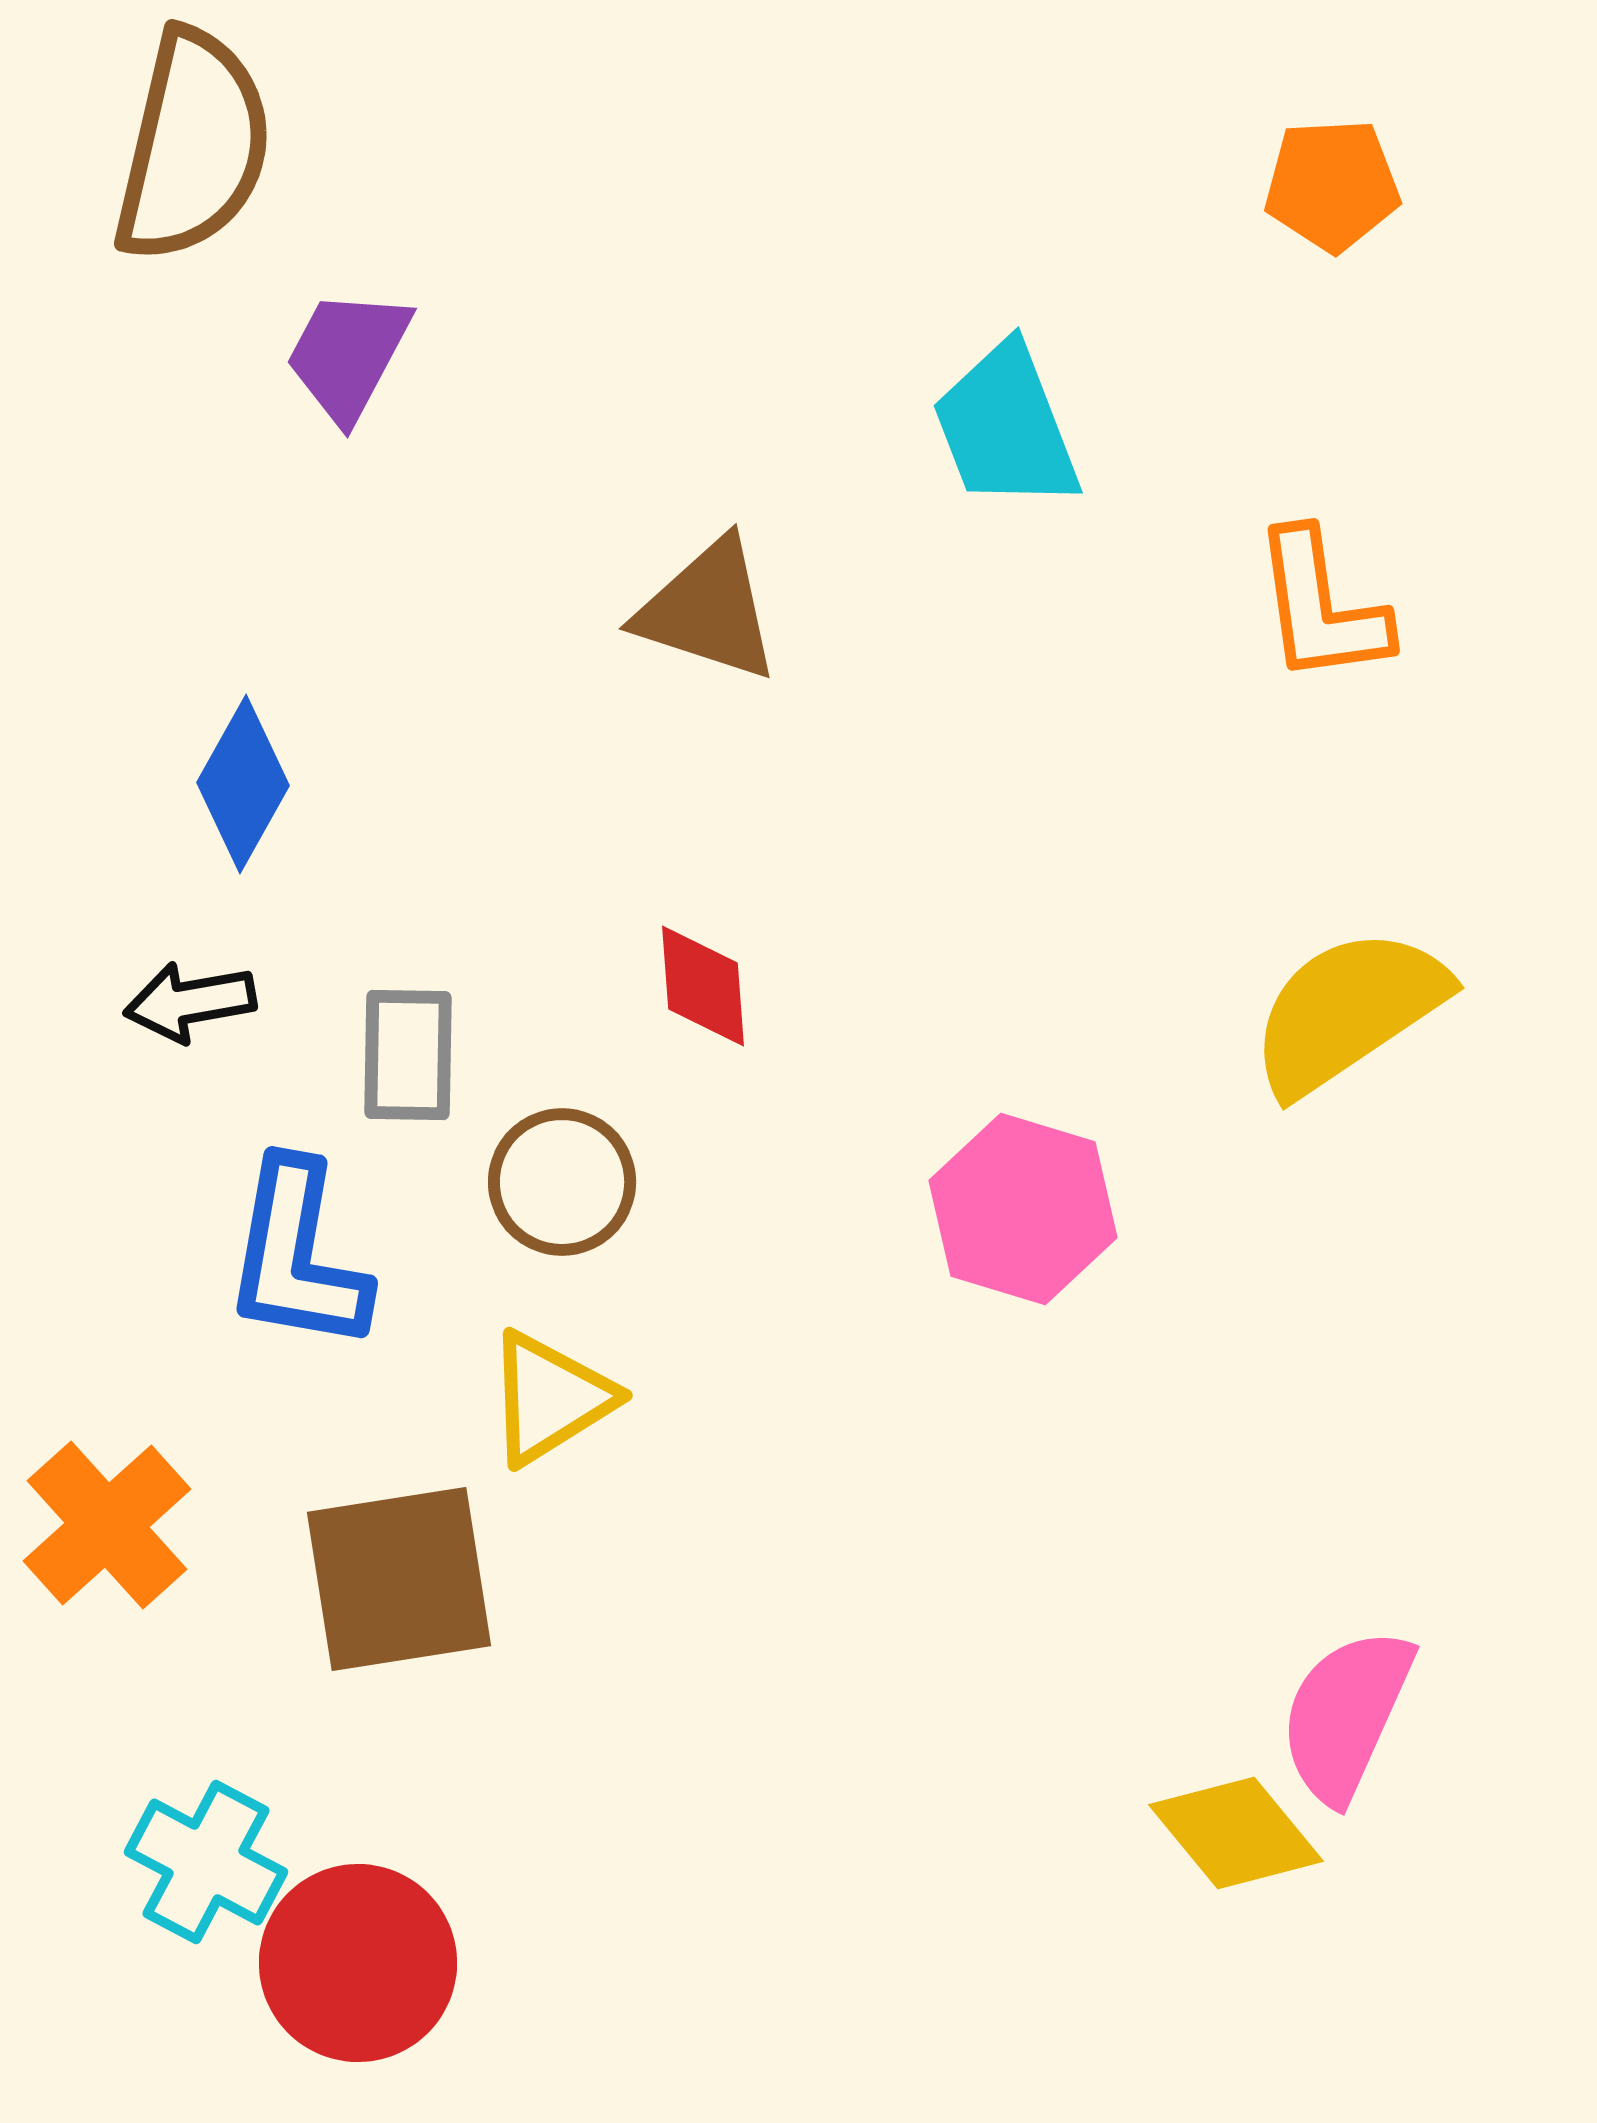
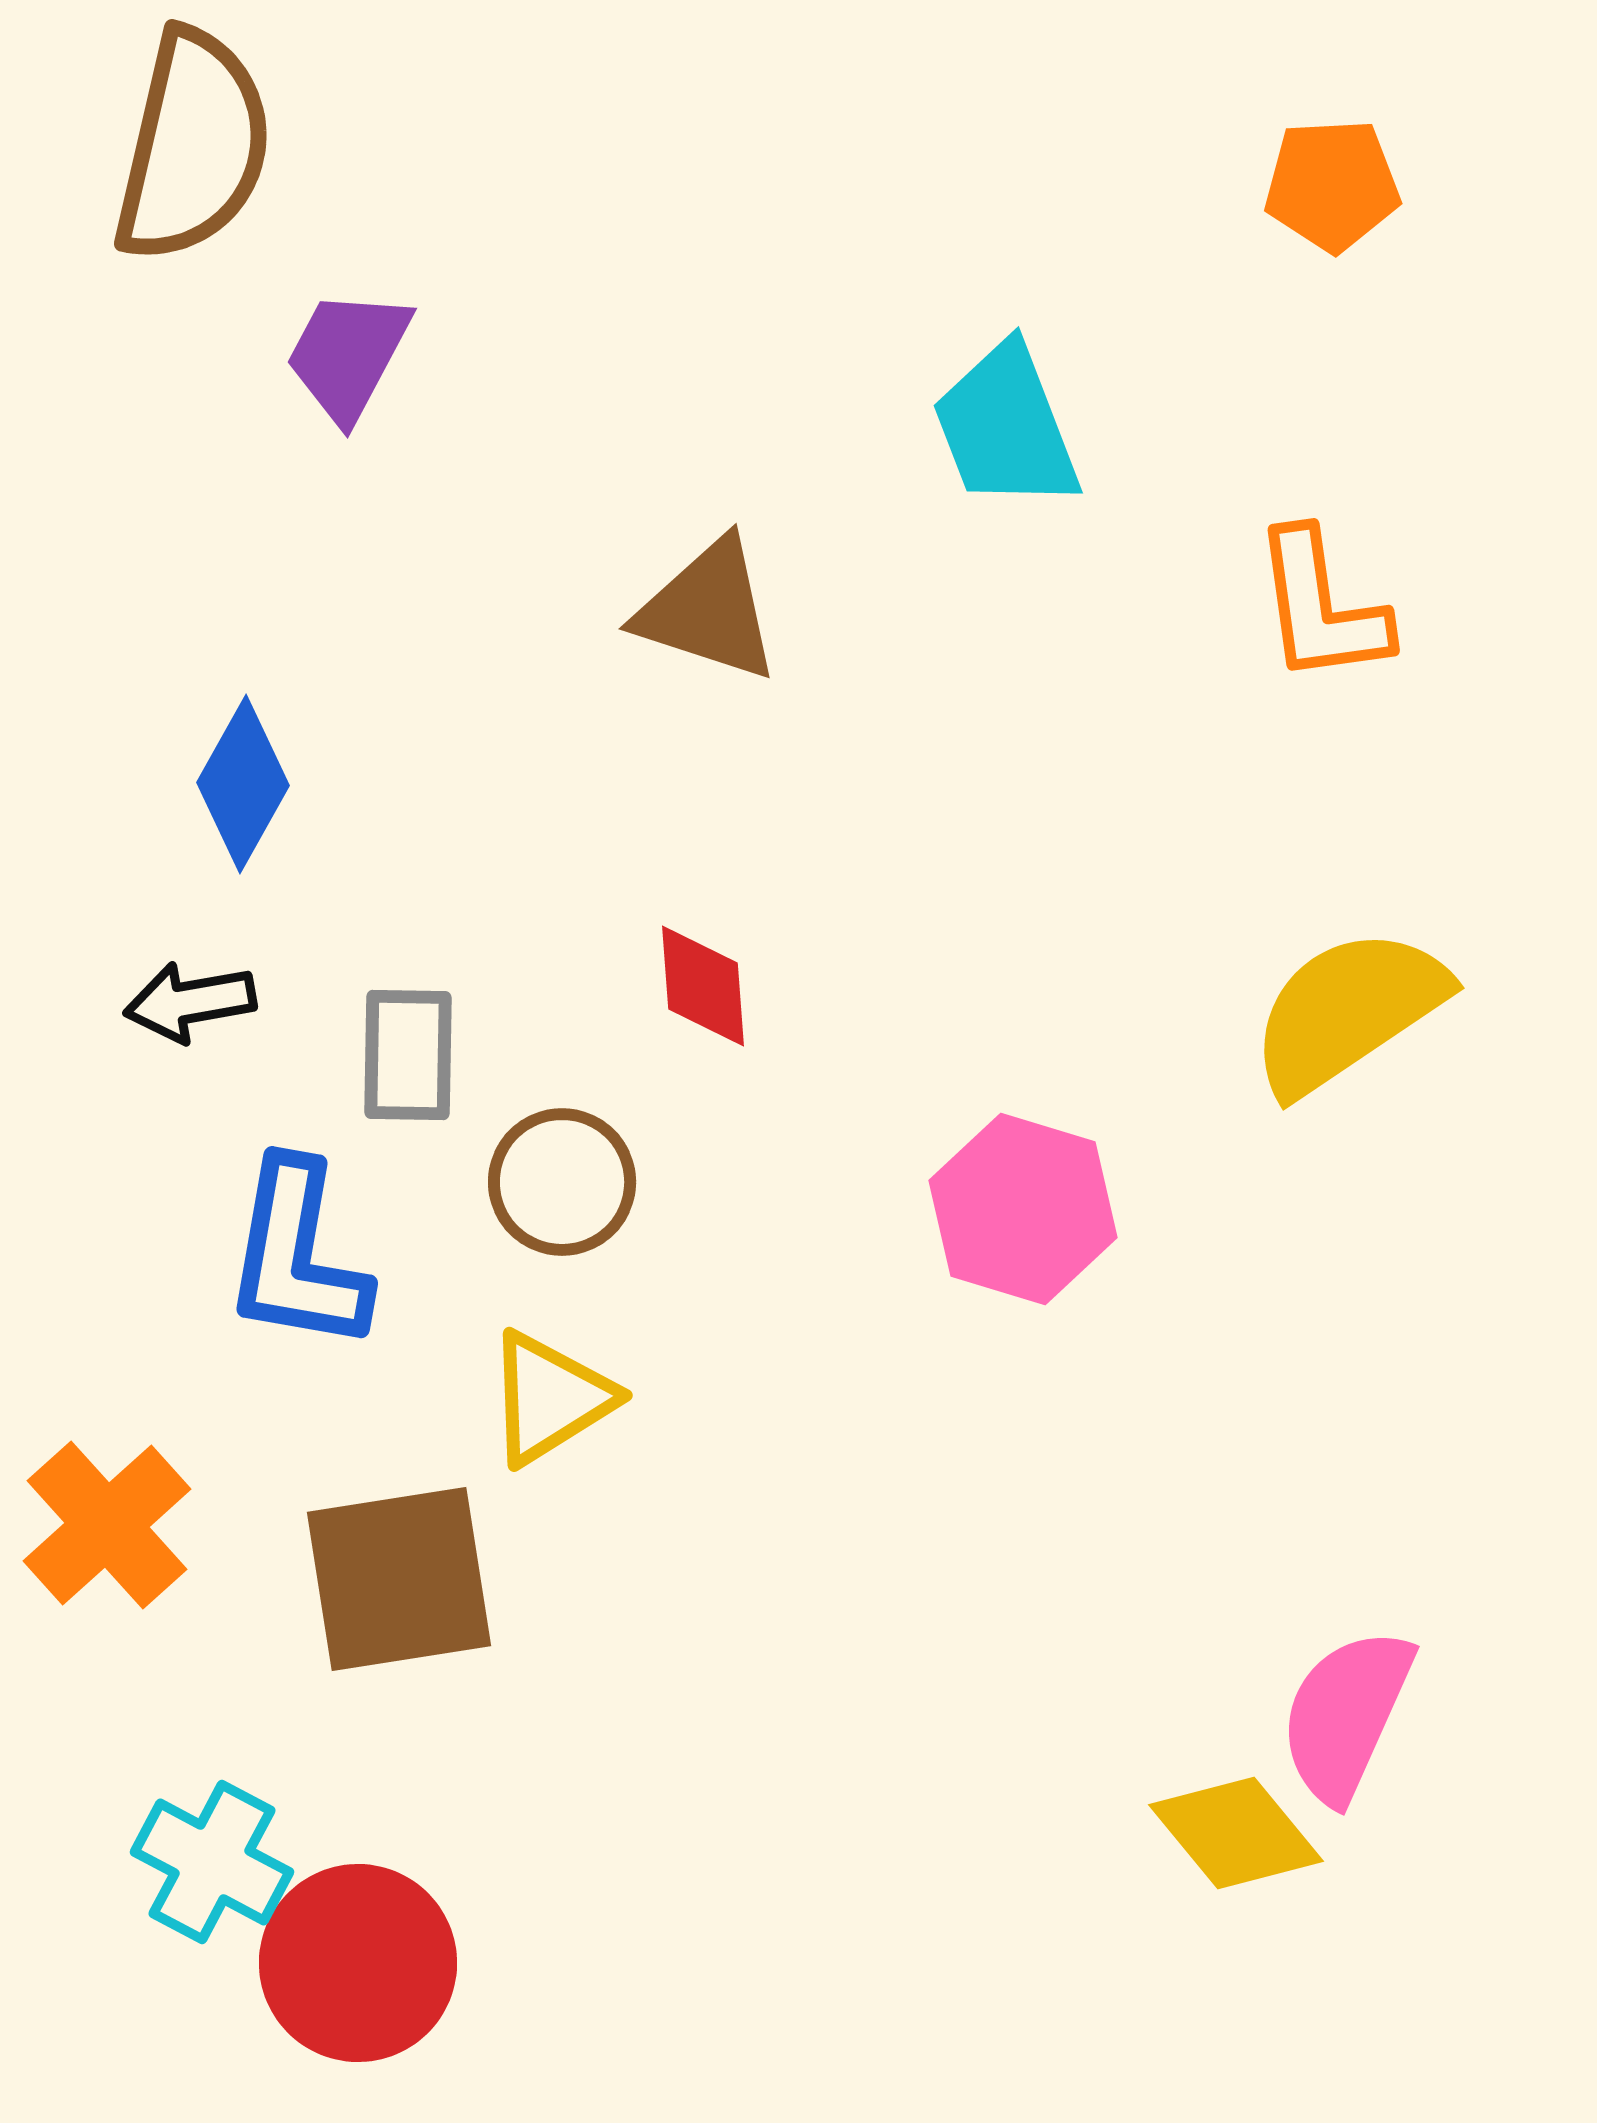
cyan cross: moved 6 px right
